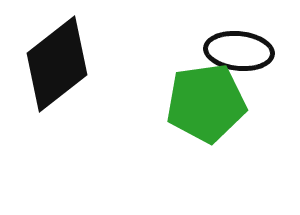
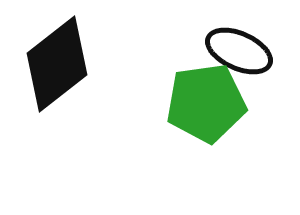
black ellipse: rotated 18 degrees clockwise
